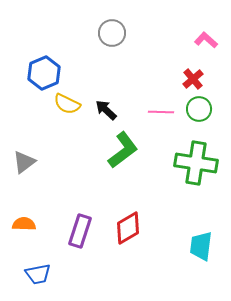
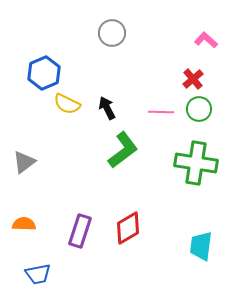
black arrow: moved 1 px right, 2 px up; rotated 20 degrees clockwise
